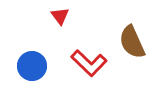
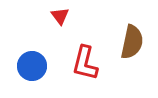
brown semicircle: rotated 144 degrees counterclockwise
red L-shape: moved 4 px left; rotated 60 degrees clockwise
